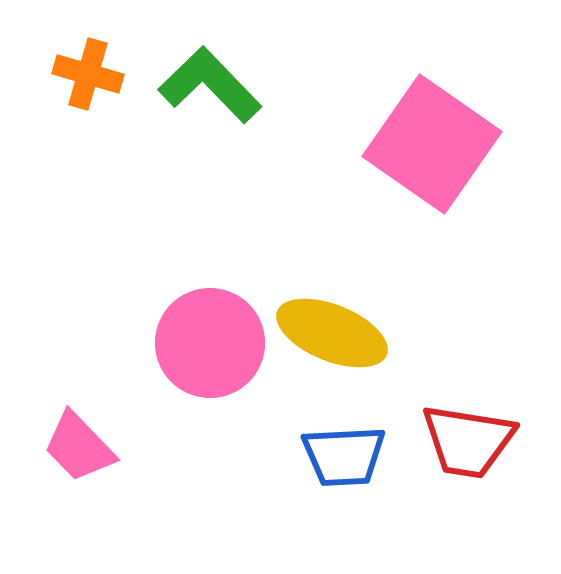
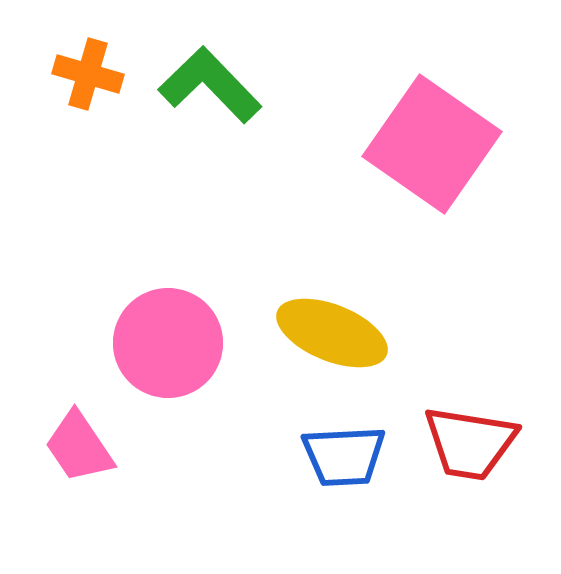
pink circle: moved 42 px left
red trapezoid: moved 2 px right, 2 px down
pink trapezoid: rotated 10 degrees clockwise
